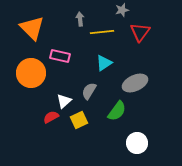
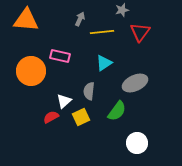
gray arrow: rotated 32 degrees clockwise
orange triangle: moved 6 px left, 8 px up; rotated 40 degrees counterclockwise
orange circle: moved 2 px up
gray semicircle: rotated 24 degrees counterclockwise
yellow square: moved 2 px right, 3 px up
